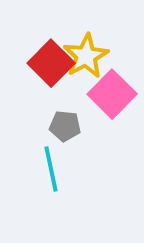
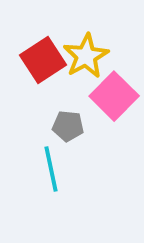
red square: moved 8 px left, 3 px up; rotated 12 degrees clockwise
pink square: moved 2 px right, 2 px down
gray pentagon: moved 3 px right
